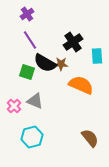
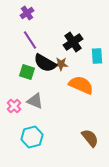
purple cross: moved 1 px up
